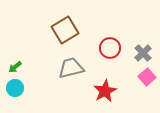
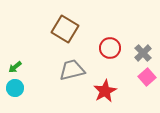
brown square: moved 1 px up; rotated 28 degrees counterclockwise
gray trapezoid: moved 1 px right, 2 px down
